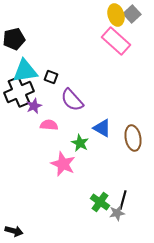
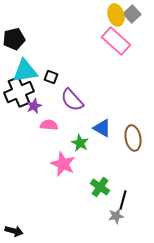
green cross: moved 15 px up
gray star: moved 1 px left, 3 px down
